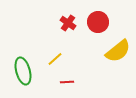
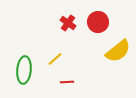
green ellipse: moved 1 px right, 1 px up; rotated 20 degrees clockwise
